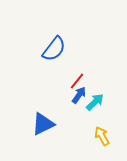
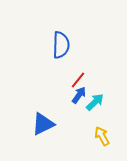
blue semicircle: moved 7 px right, 4 px up; rotated 36 degrees counterclockwise
red line: moved 1 px right, 1 px up
